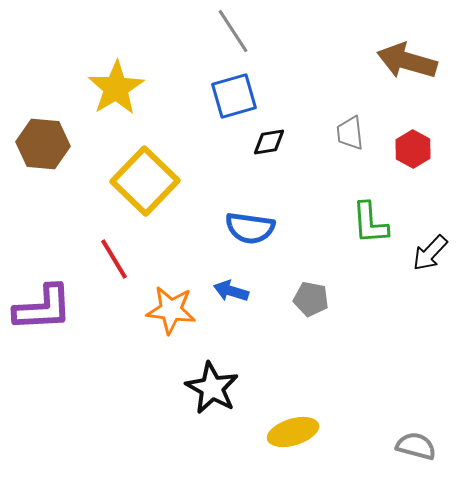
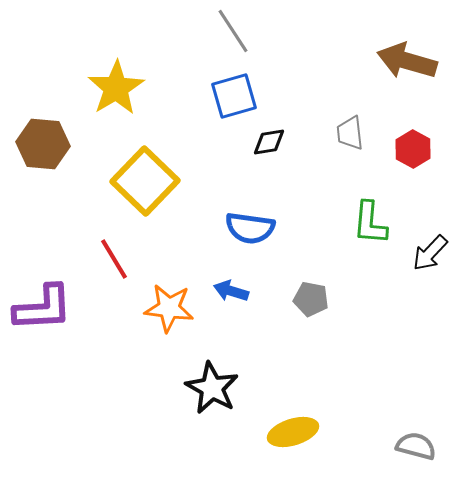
green L-shape: rotated 9 degrees clockwise
orange star: moved 2 px left, 2 px up
